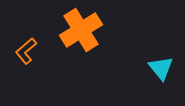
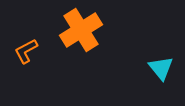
orange L-shape: rotated 12 degrees clockwise
